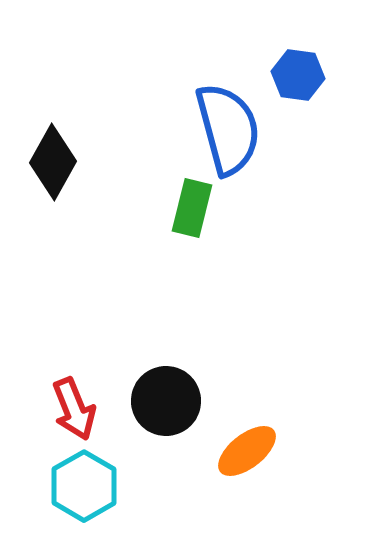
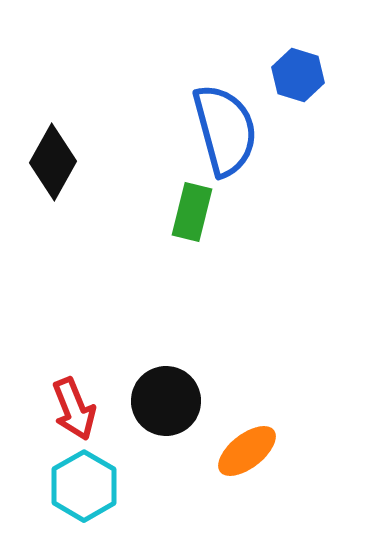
blue hexagon: rotated 9 degrees clockwise
blue semicircle: moved 3 px left, 1 px down
green rectangle: moved 4 px down
